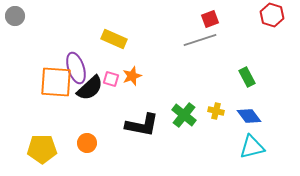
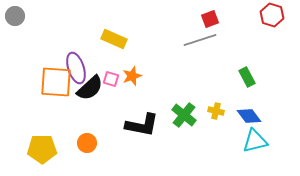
cyan triangle: moved 3 px right, 6 px up
